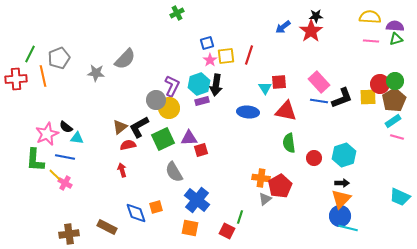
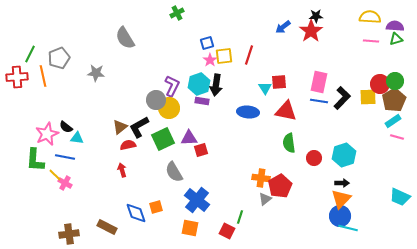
yellow square at (226, 56): moved 2 px left
gray semicircle at (125, 59): moved 21 px up; rotated 105 degrees clockwise
red cross at (16, 79): moved 1 px right, 2 px up
pink rectangle at (319, 82): rotated 55 degrees clockwise
black L-shape at (342, 98): rotated 25 degrees counterclockwise
purple rectangle at (202, 101): rotated 24 degrees clockwise
